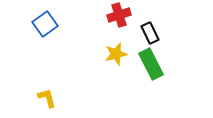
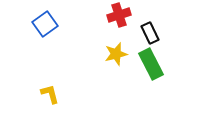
yellow L-shape: moved 3 px right, 4 px up
